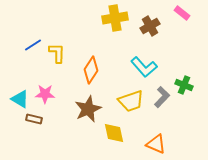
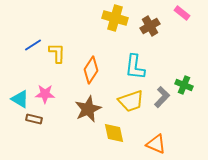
yellow cross: rotated 25 degrees clockwise
cyan L-shape: moved 9 px left; rotated 48 degrees clockwise
